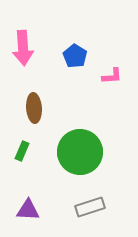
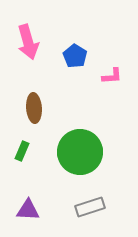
pink arrow: moved 5 px right, 6 px up; rotated 12 degrees counterclockwise
